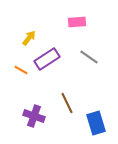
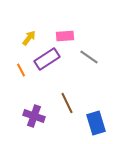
pink rectangle: moved 12 px left, 14 px down
orange line: rotated 32 degrees clockwise
